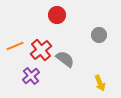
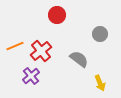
gray circle: moved 1 px right, 1 px up
red cross: moved 1 px down
gray semicircle: moved 14 px right
